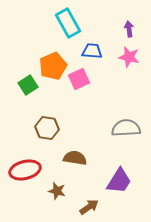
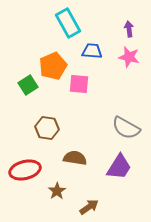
pink square: moved 5 px down; rotated 30 degrees clockwise
gray semicircle: rotated 148 degrees counterclockwise
purple trapezoid: moved 14 px up
brown star: rotated 24 degrees clockwise
